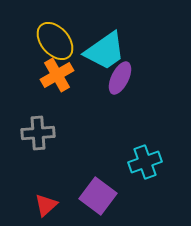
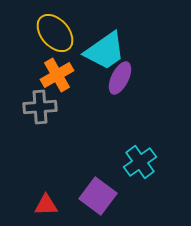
yellow ellipse: moved 8 px up
gray cross: moved 2 px right, 26 px up
cyan cross: moved 5 px left; rotated 16 degrees counterclockwise
red triangle: rotated 40 degrees clockwise
